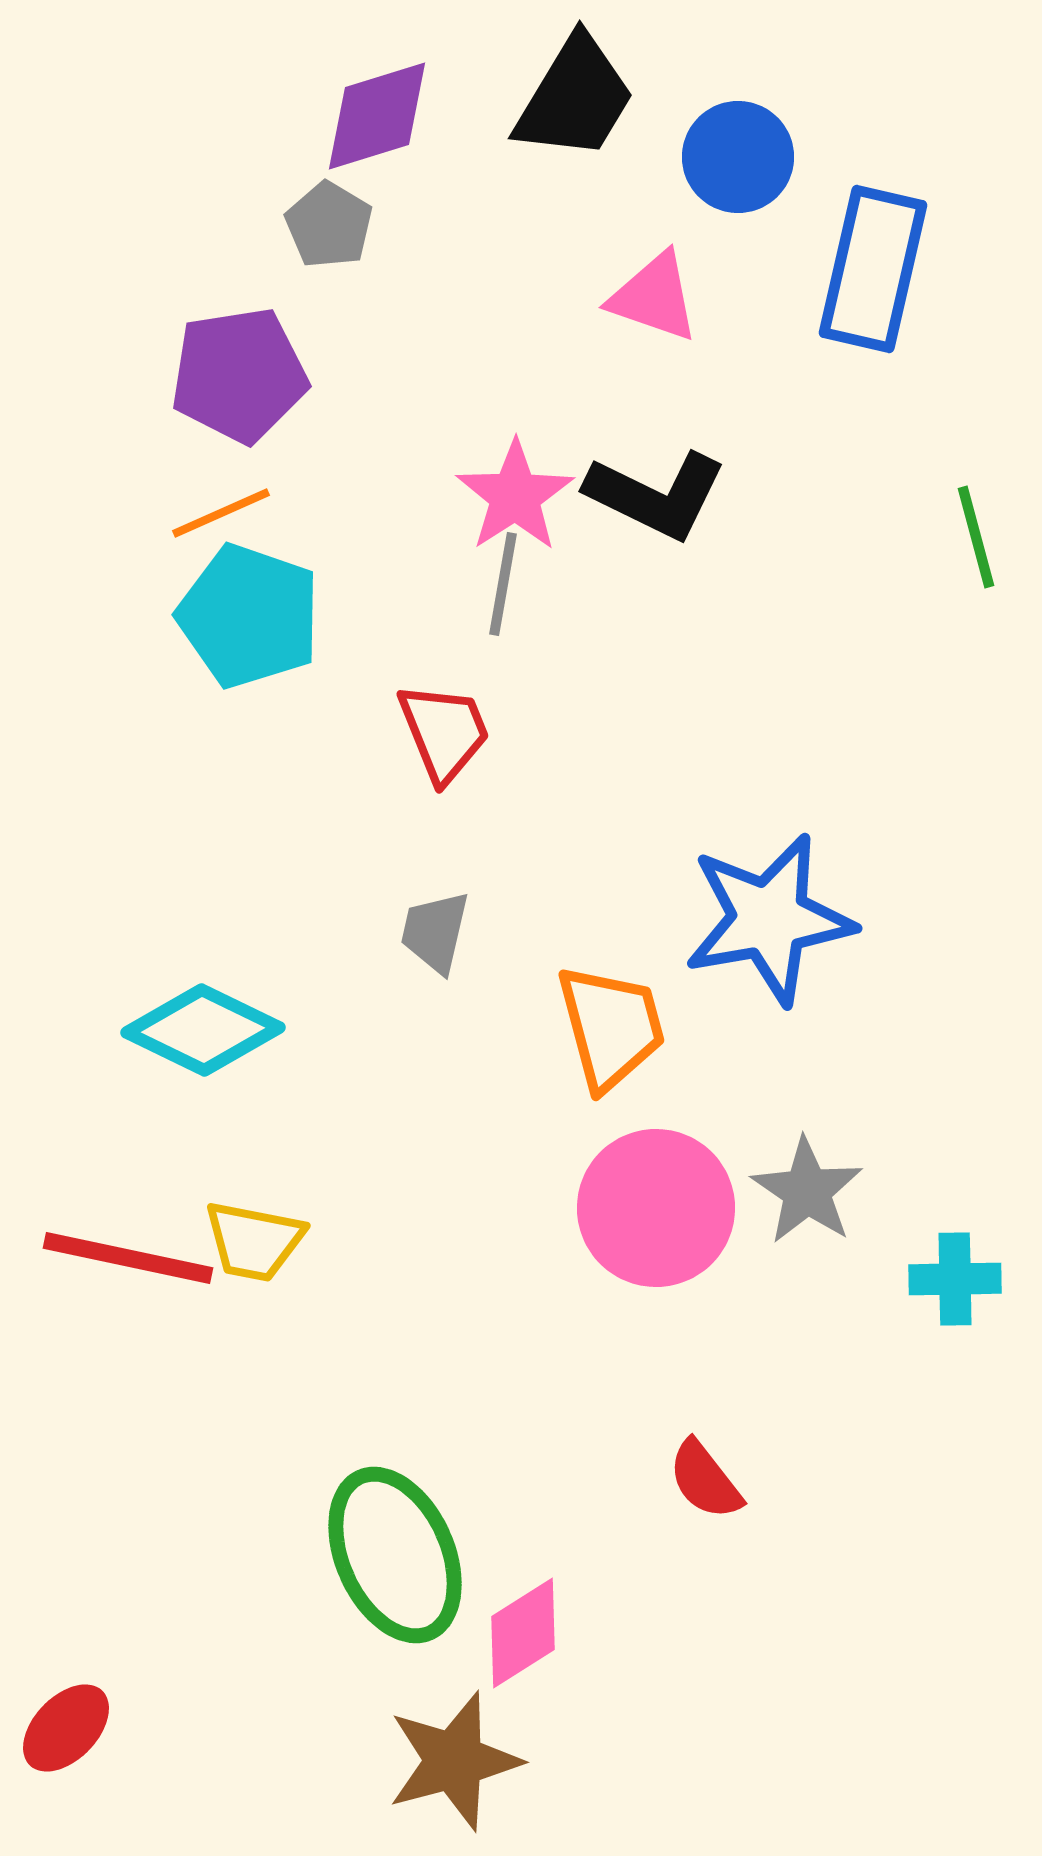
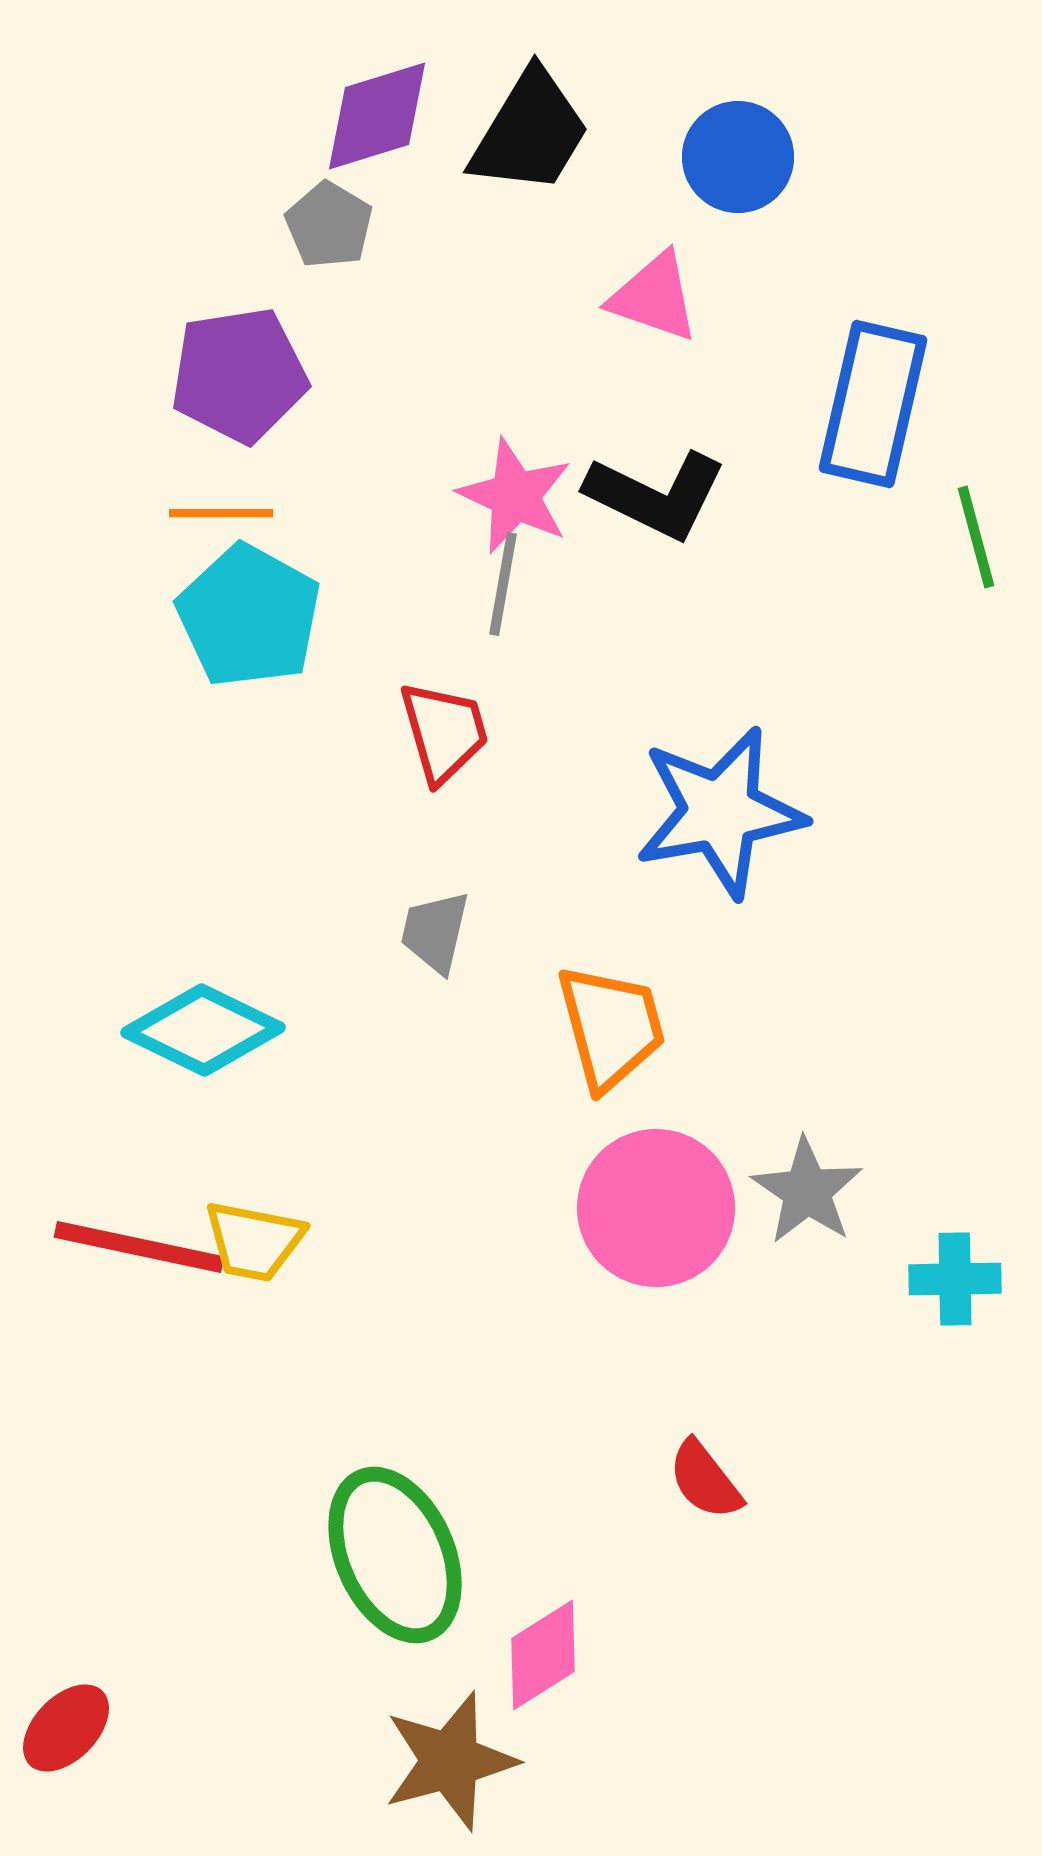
black trapezoid: moved 45 px left, 34 px down
blue rectangle: moved 135 px down
pink star: rotated 14 degrees counterclockwise
orange line: rotated 24 degrees clockwise
cyan pentagon: rotated 10 degrees clockwise
red trapezoid: rotated 6 degrees clockwise
blue star: moved 49 px left, 107 px up
red line: moved 11 px right, 11 px up
pink diamond: moved 20 px right, 22 px down
brown star: moved 4 px left
